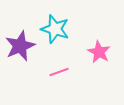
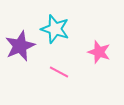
pink star: rotated 10 degrees counterclockwise
pink line: rotated 48 degrees clockwise
